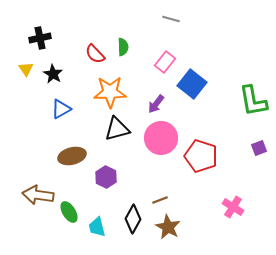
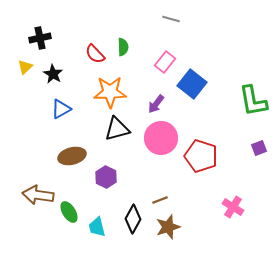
yellow triangle: moved 1 px left, 2 px up; rotated 21 degrees clockwise
brown star: rotated 25 degrees clockwise
